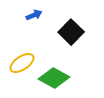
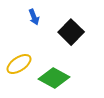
blue arrow: moved 2 px down; rotated 91 degrees clockwise
yellow ellipse: moved 3 px left, 1 px down
